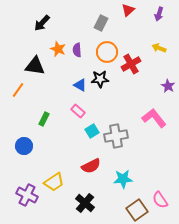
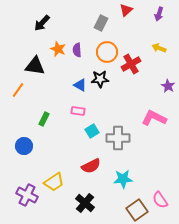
red triangle: moved 2 px left
pink rectangle: rotated 32 degrees counterclockwise
pink L-shape: rotated 25 degrees counterclockwise
gray cross: moved 2 px right, 2 px down; rotated 10 degrees clockwise
